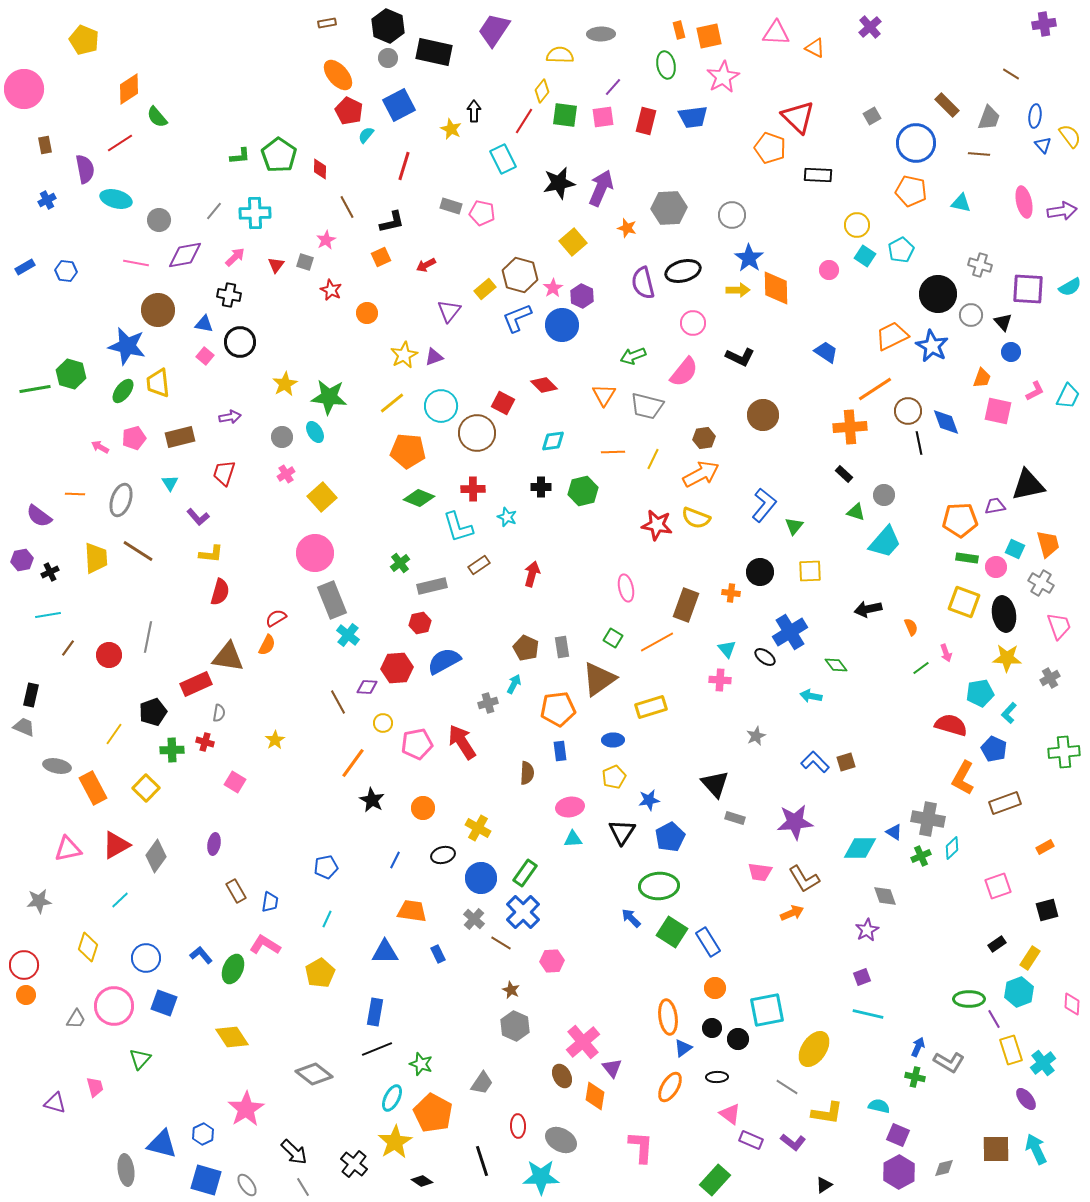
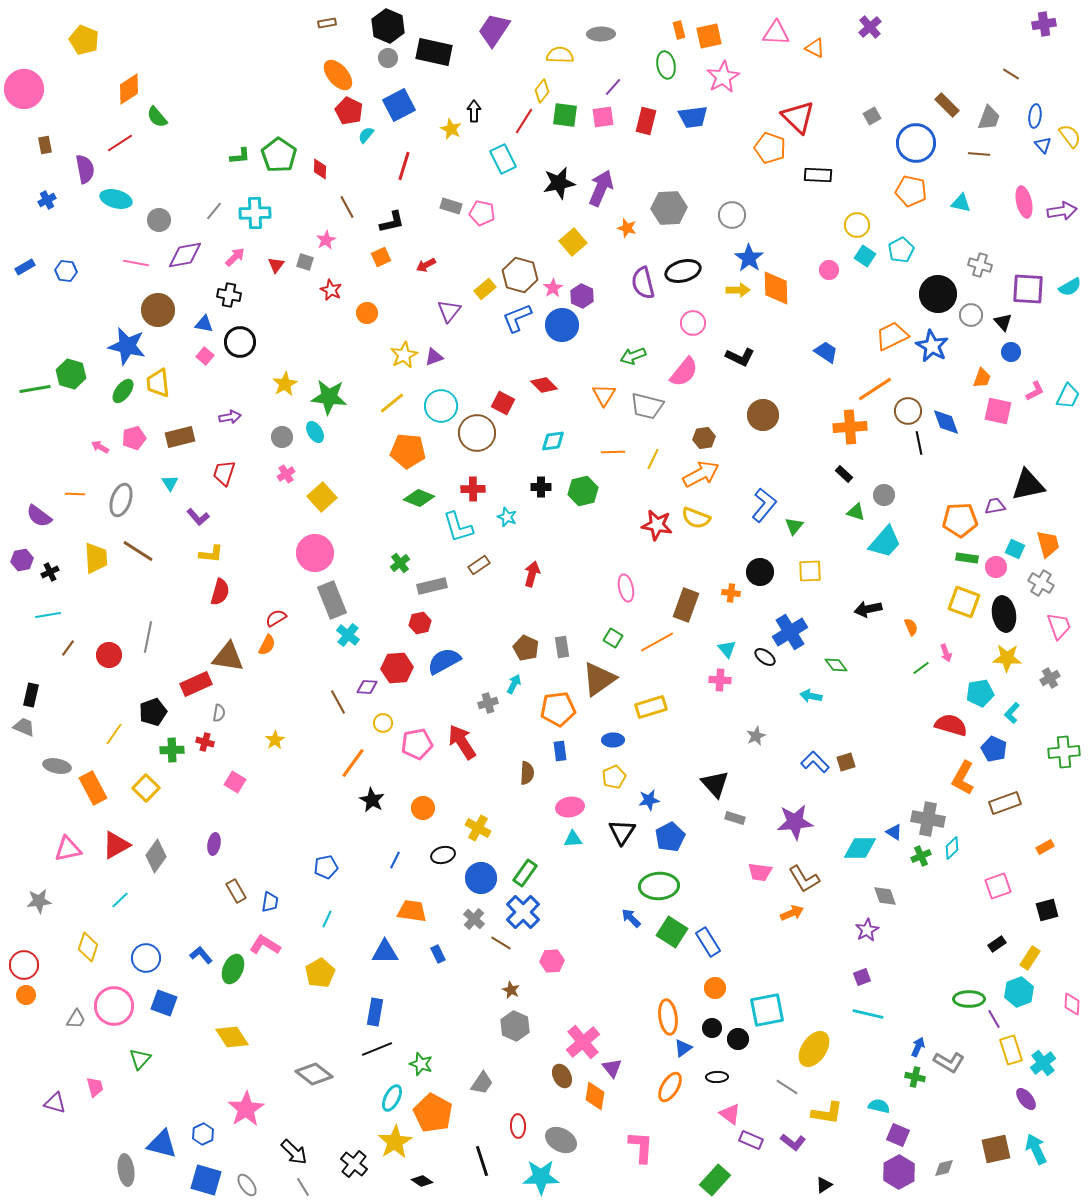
cyan L-shape at (1009, 713): moved 3 px right
brown square at (996, 1149): rotated 12 degrees counterclockwise
